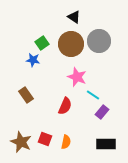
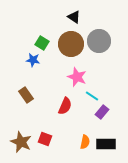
green square: rotated 24 degrees counterclockwise
cyan line: moved 1 px left, 1 px down
orange semicircle: moved 19 px right
